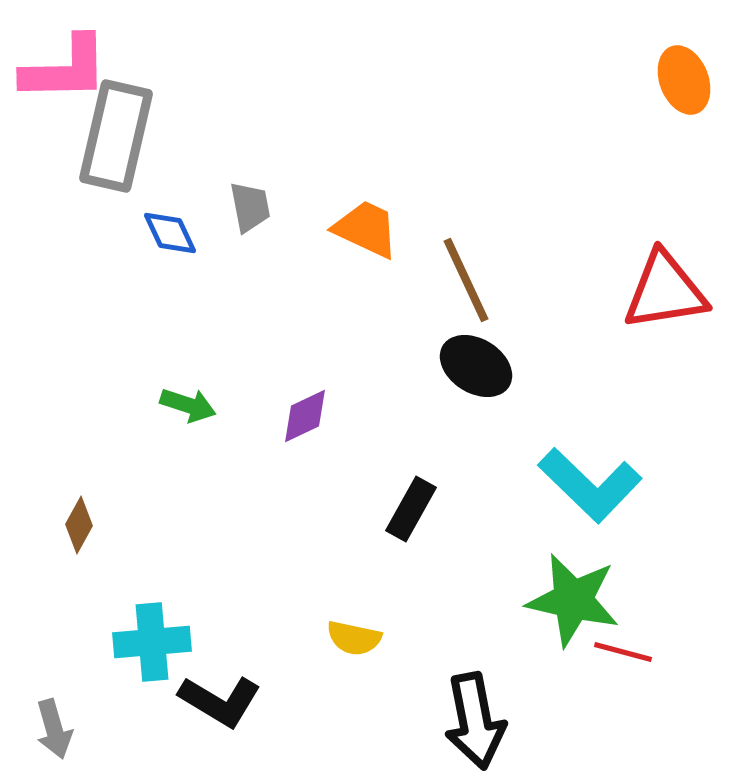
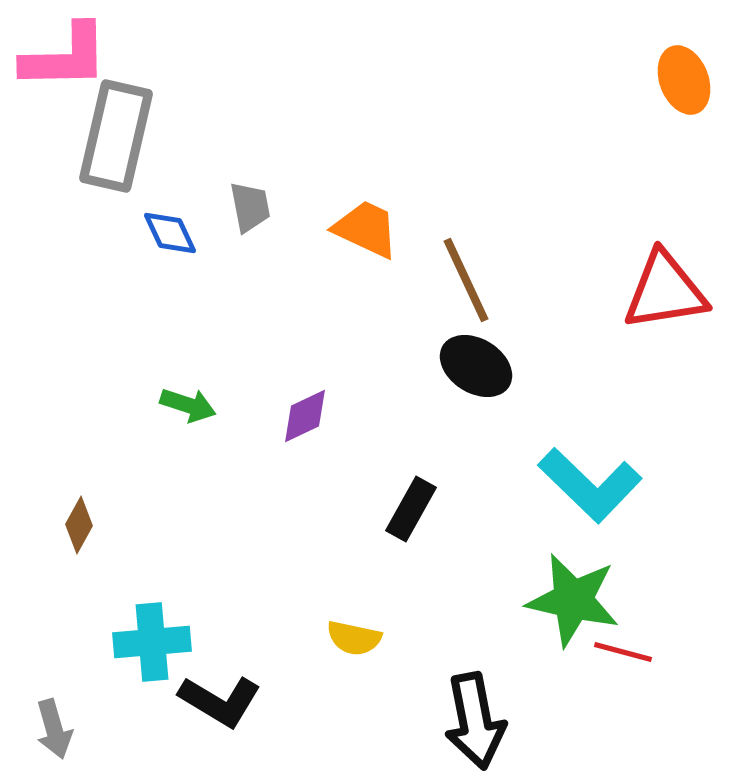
pink L-shape: moved 12 px up
